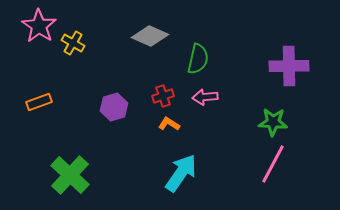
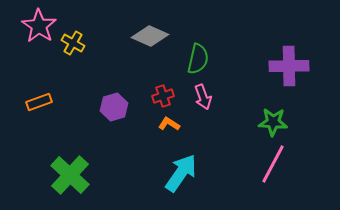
pink arrow: moved 2 px left; rotated 105 degrees counterclockwise
